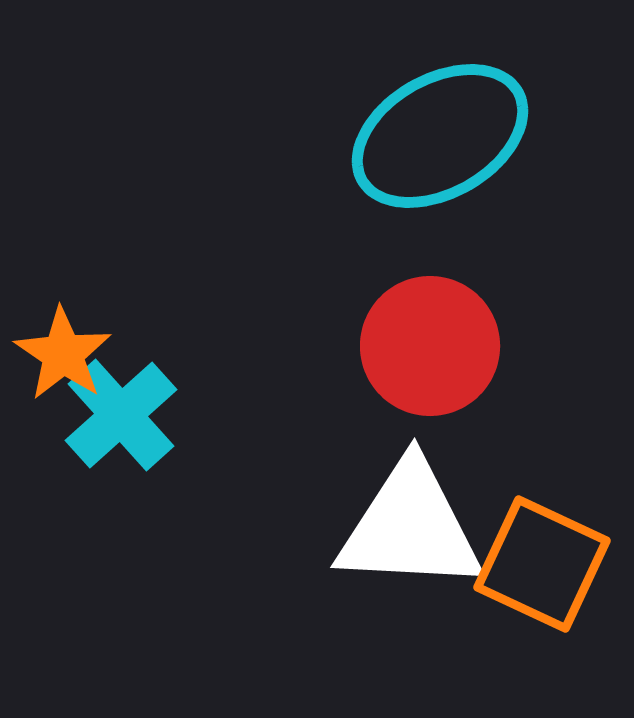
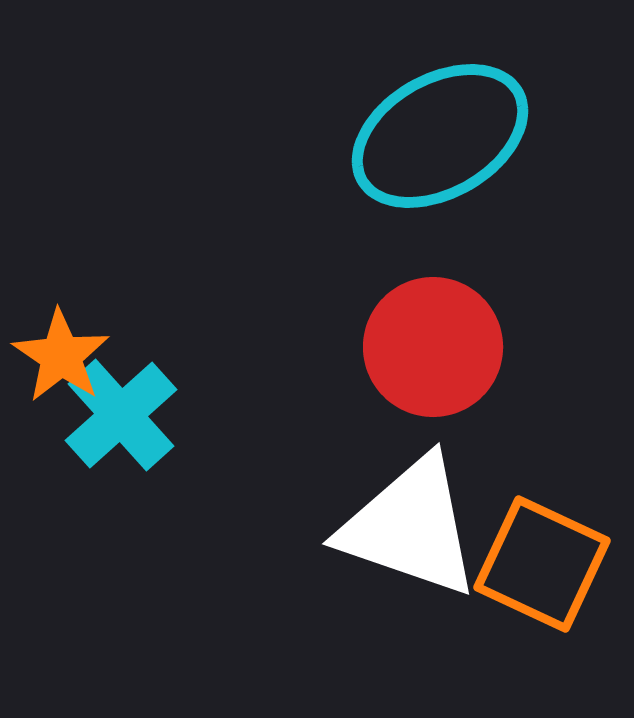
red circle: moved 3 px right, 1 px down
orange star: moved 2 px left, 2 px down
white triangle: rotated 16 degrees clockwise
